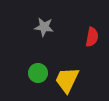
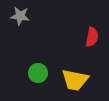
gray star: moved 24 px left, 11 px up
yellow trapezoid: moved 8 px right; rotated 104 degrees counterclockwise
